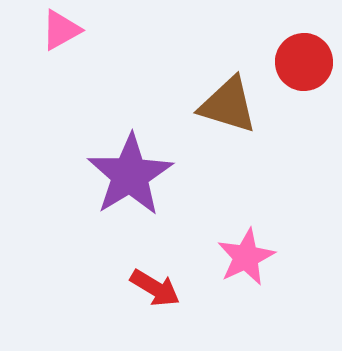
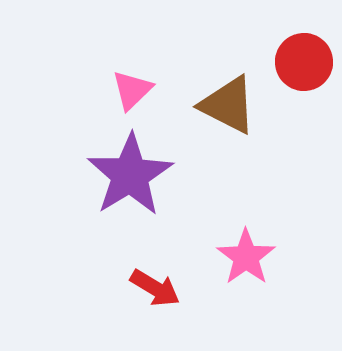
pink triangle: moved 71 px right, 60 px down; rotated 15 degrees counterclockwise
brown triangle: rotated 10 degrees clockwise
pink star: rotated 10 degrees counterclockwise
